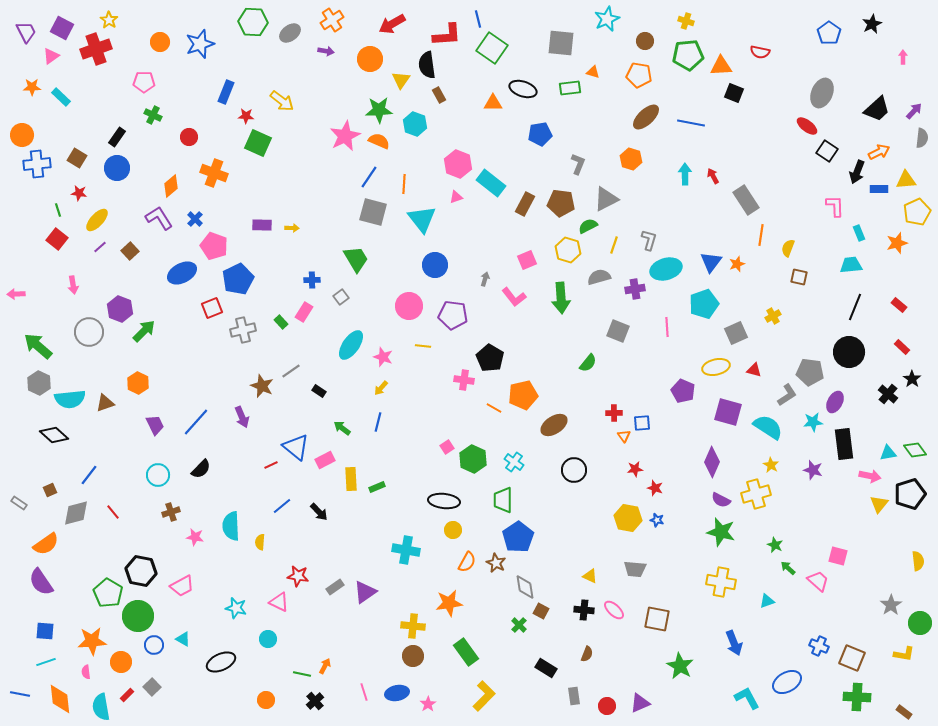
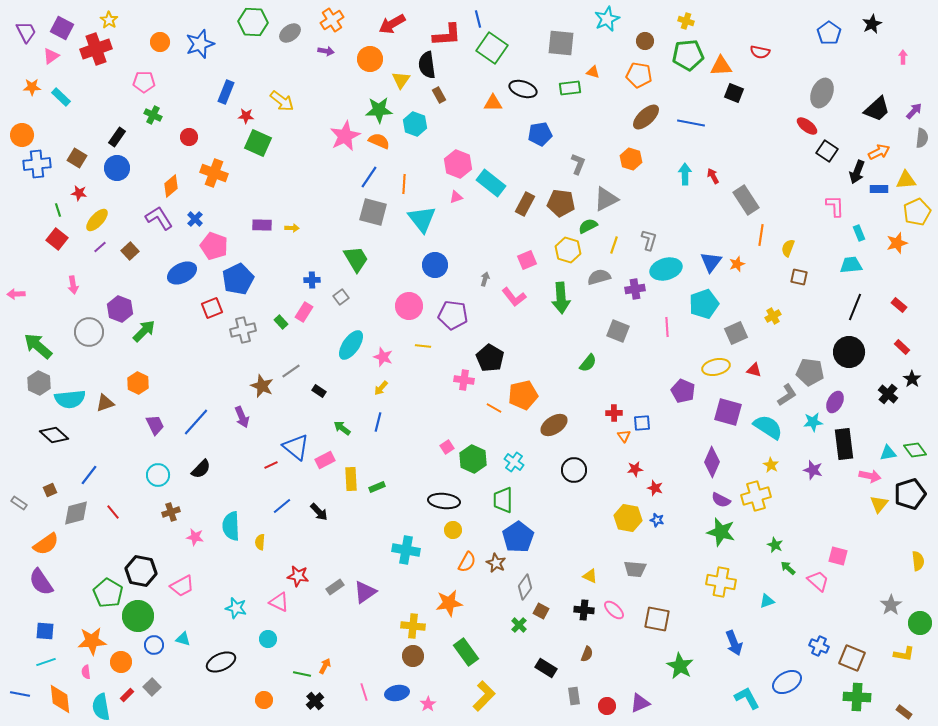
yellow cross at (756, 494): moved 2 px down
gray diamond at (525, 587): rotated 45 degrees clockwise
cyan triangle at (183, 639): rotated 14 degrees counterclockwise
orange circle at (266, 700): moved 2 px left
